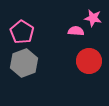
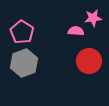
pink star: rotated 18 degrees counterclockwise
